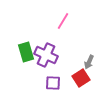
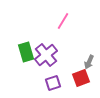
purple cross: rotated 25 degrees clockwise
red square: rotated 12 degrees clockwise
purple square: rotated 21 degrees counterclockwise
